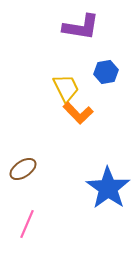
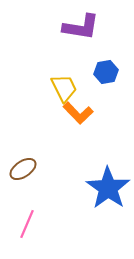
yellow trapezoid: moved 2 px left
